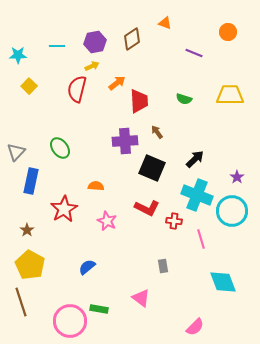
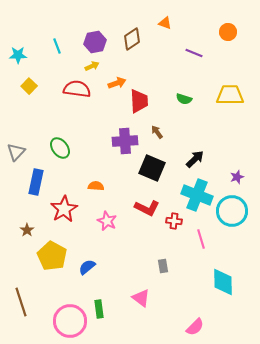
cyan line: rotated 70 degrees clockwise
orange arrow: rotated 18 degrees clockwise
red semicircle: rotated 84 degrees clockwise
purple star: rotated 16 degrees clockwise
blue rectangle: moved 5 px right, 1 px down
yellow pentagon: moved 22 px right, 9 px up
cyan diamond: rotated 20 degrees clockwise
green rectangle: rotated 72 degrees clockwise
